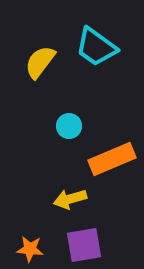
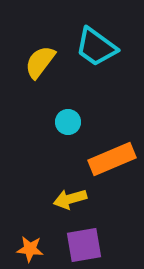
cyan circle: moved 1 px left, 4 px up
